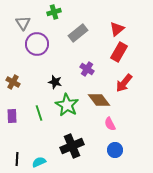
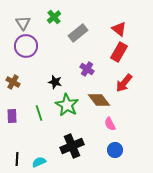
green cross: moved 5 px down; rotated 24 degrees counterclockwise
red triangle: moved 2 px right; rotated 42 degrees counterclockwise
purple circle: moved 11 px left, 2 px down
